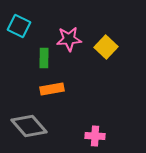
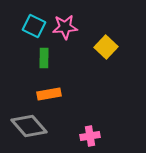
cyan square: moved 15 px right
pink star: moved 4 px left, 12 px up
orange rectangle: moved 3 px left, 5 px down
pink cross: moved 5 px left; rotated 12 degrees counterclockwise
